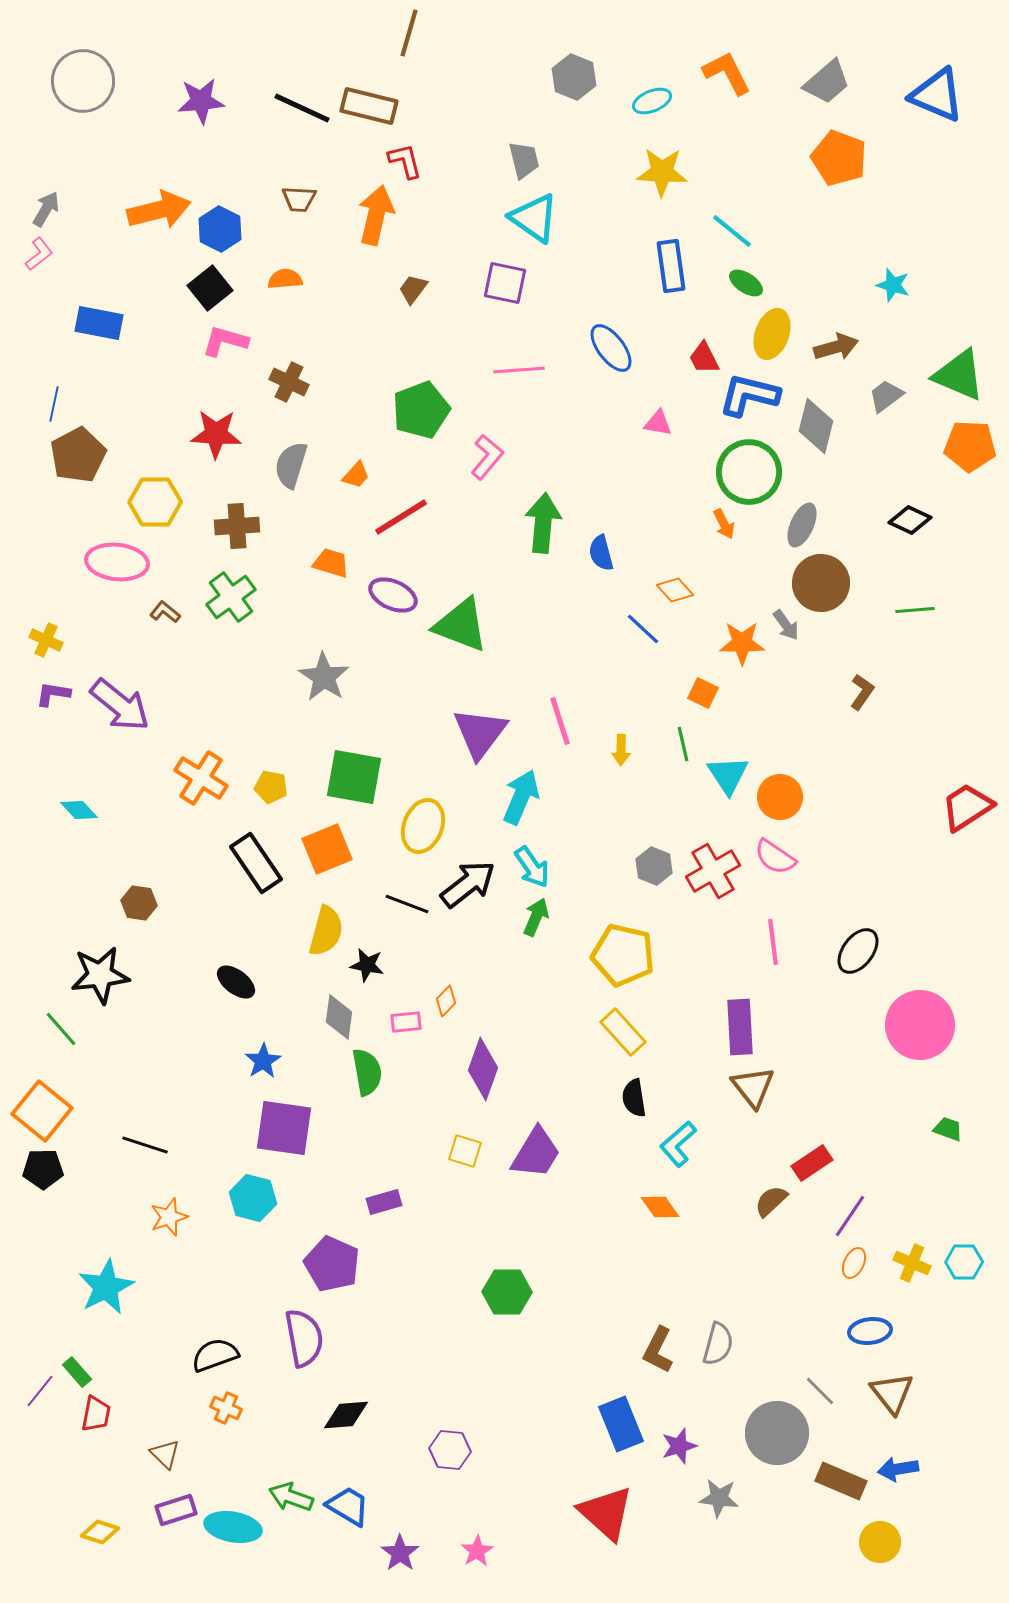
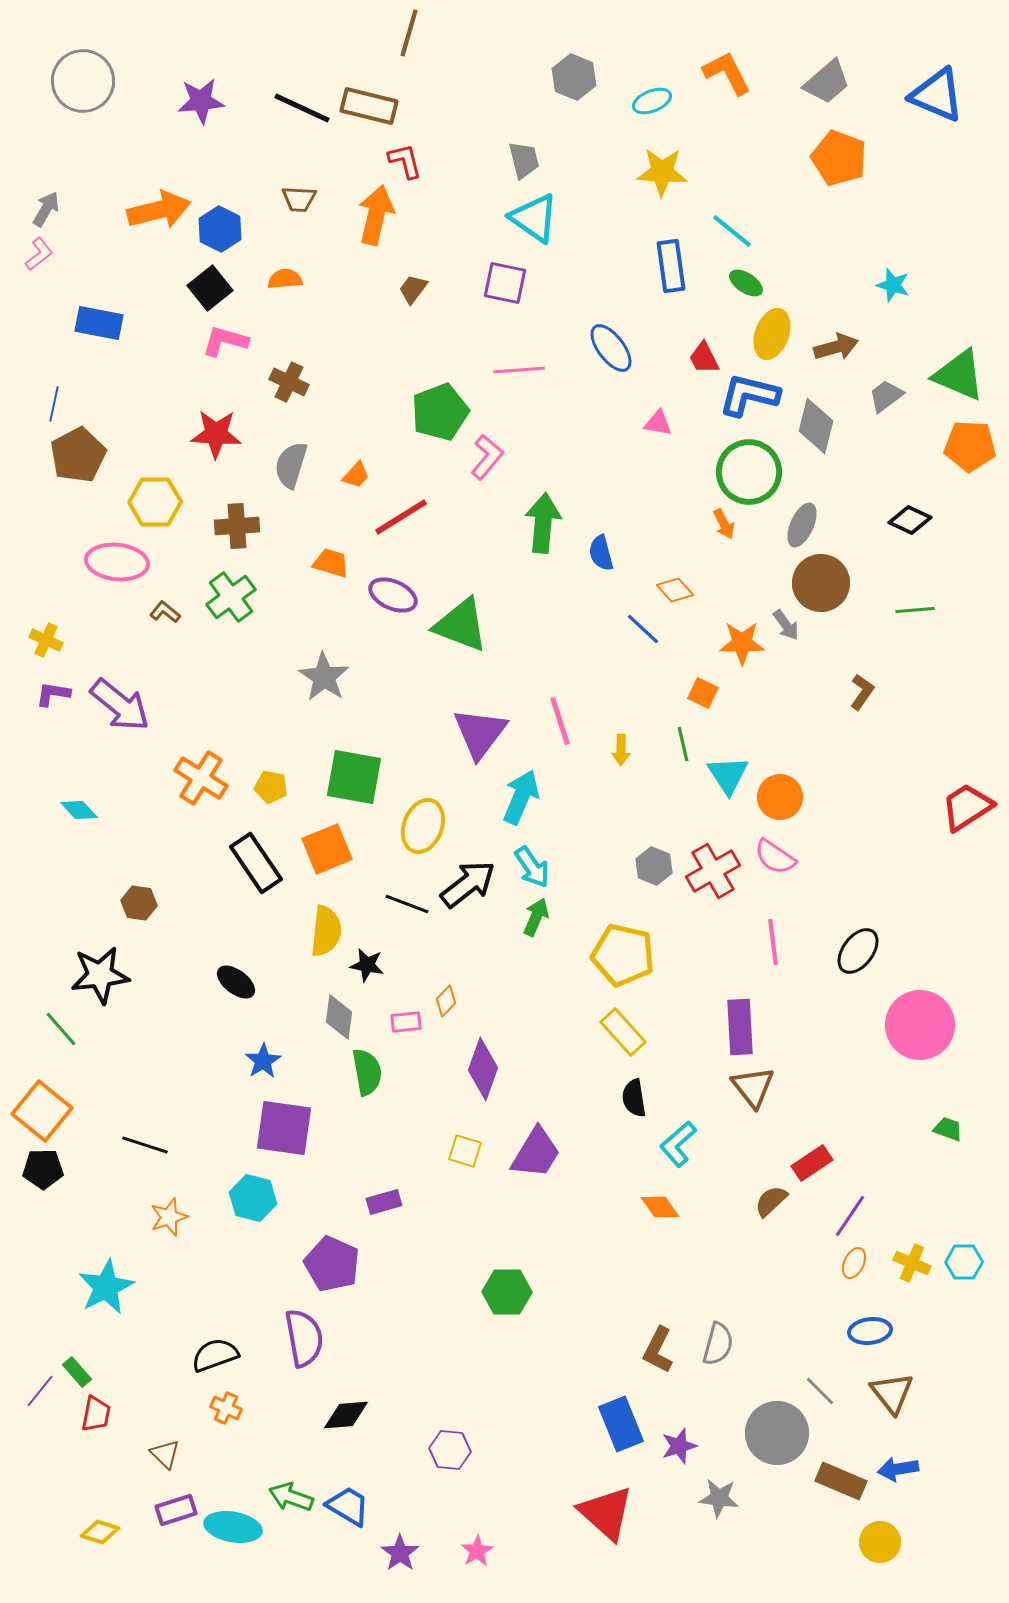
green pentagon at (421, 410): moved 19 px right, 2 px down
yellow semicircle at (326, 931): rotated 9 degrees counterclockwise
